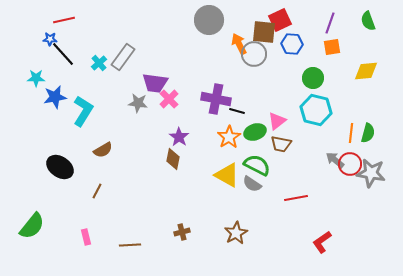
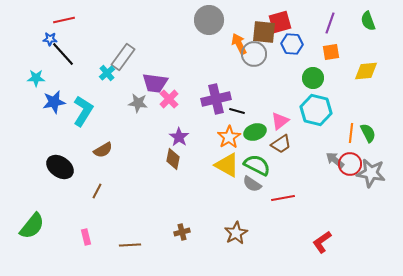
red square at (280, 20): moved 2 px down; rotated 10 degrees clockwise
orange square at (332, 47): moved 1 px left, 5 px down
cyan cross at (99, 63): moved 8 px right, 10 px down
blue star at (55, 97): moved 1 px left, 5 px down
purple cross at (216, 99): rotated 24 degrees counterclockwise
pink triangle at (277, 121): moved 3 px right
green semicircle at (368, 133): rotated 42 degrees counterclockwise
brown trapezoid at (281, 144): rotated 45 degrees counterclockwise
yellow triangle at (227, 175): moved 10 px up
red line at (296, 198): moved 13 px left
